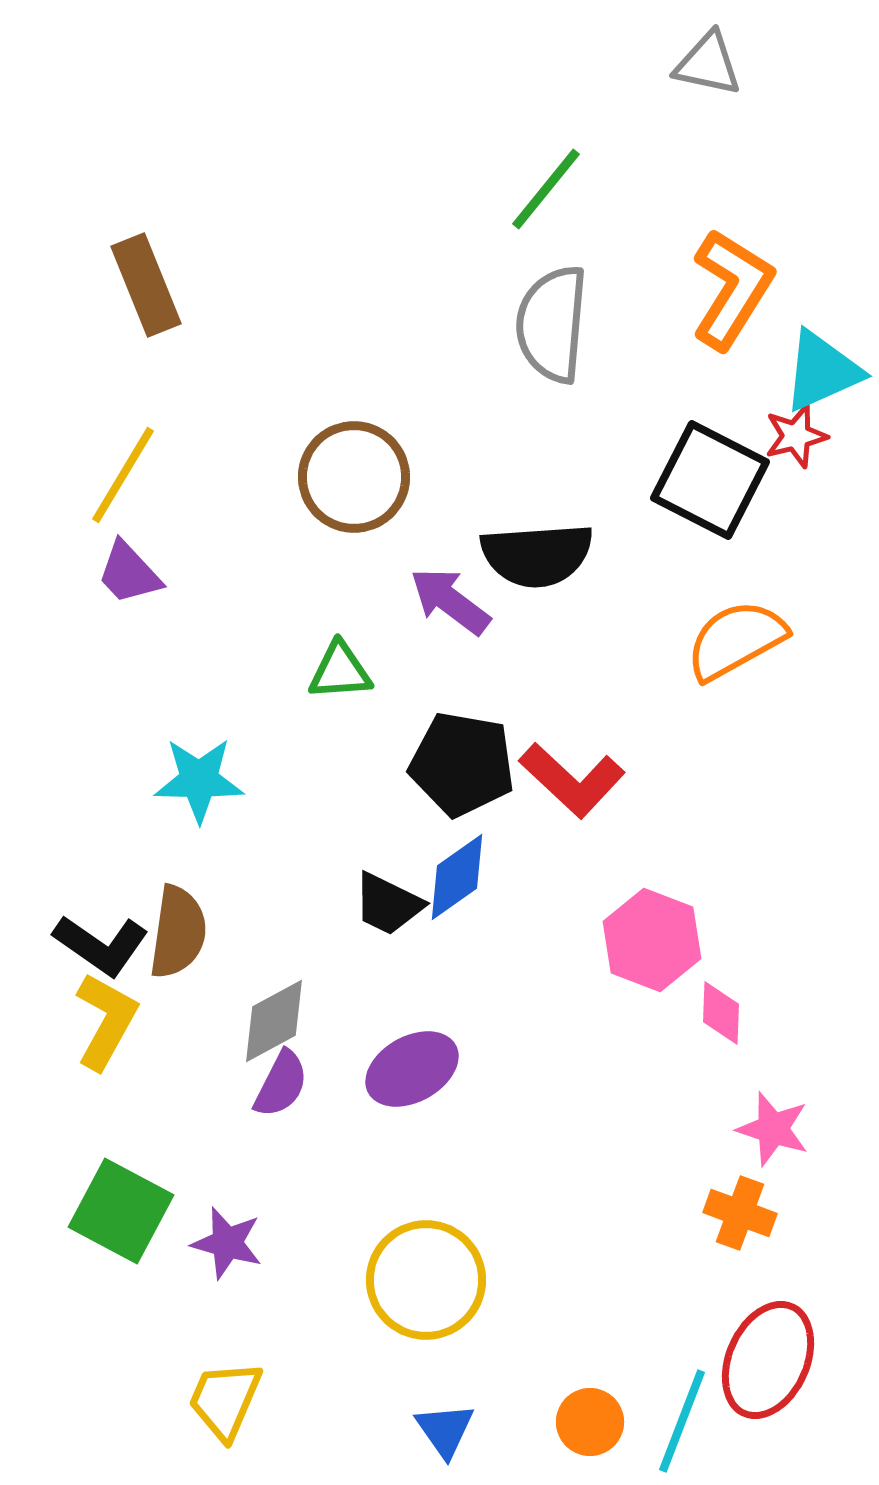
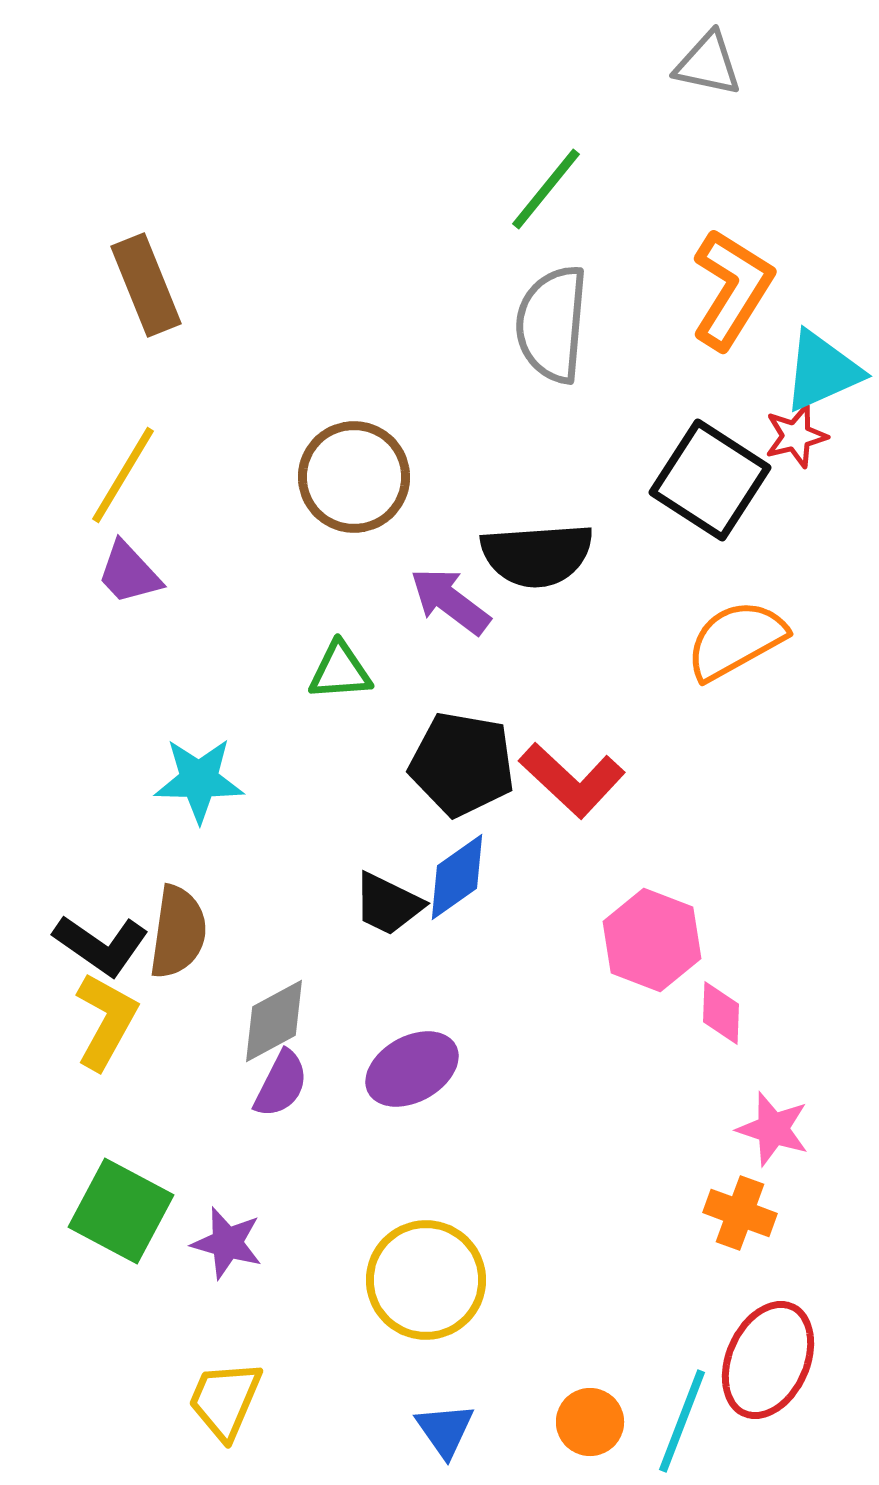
black square: rotated 6 degrees clockwise
